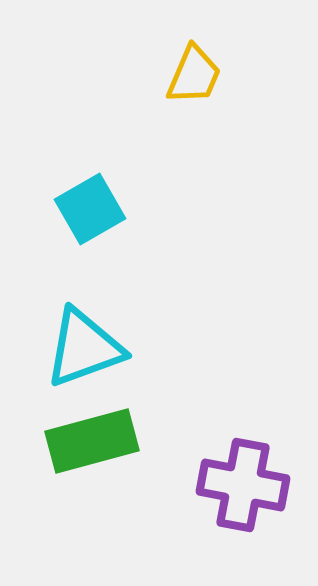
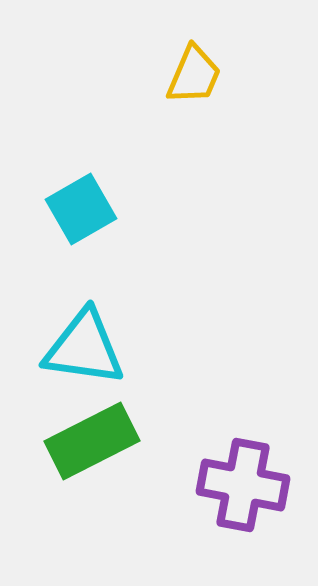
cyan square: moved 9 px left
cyan triangle: rotated 28 degrees clockwise
green rectangle: rotated 12 degrees counterclockwise
